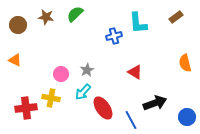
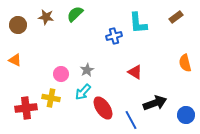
blue circle: moved 1 px left, 2 px up
